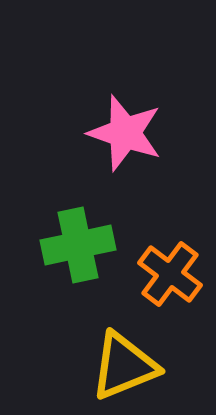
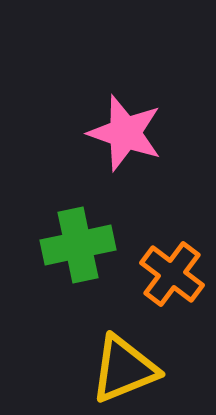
orange cross: moved 2 px right
yellow triangle: moved 3 px down
